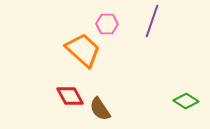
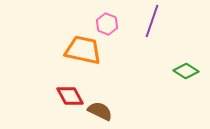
pink hexagon: rotated 20 degrees clockwise
orange trapezoid: rotated 30 degrees counterclockwise
green diamond: moved 30 px up
brown semicircle: moved 2 px down; rotated 150 degrees clockwise
